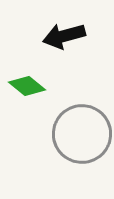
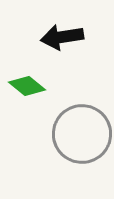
black arrow: moved 2 px left, 1 px down; rotated 6 degrees clockwise
